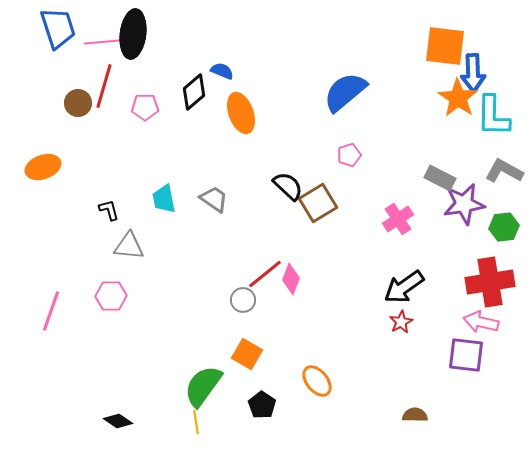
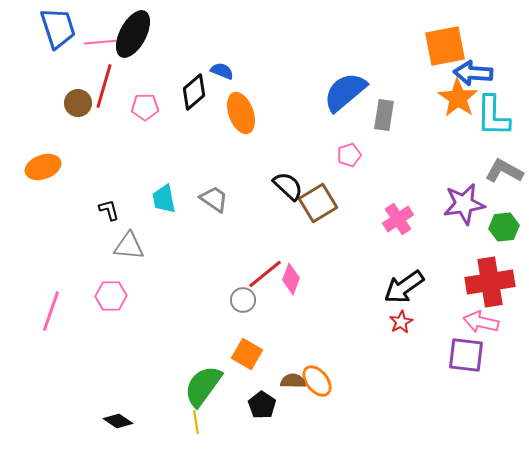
black ellipse at (133, 34): rotated 21 degrees clockwise
orange square at (445, 46): rotated 18 degrees counterclockwise
blue arrow at (473, 73): rotated 96 degrees clockwise
gray rectangle at (440, 178): moved 56 px left, 63 px up; rotated 72 degrees clockwise
brown semicircle at (415, 415): moved 122 px left, 34 px up
